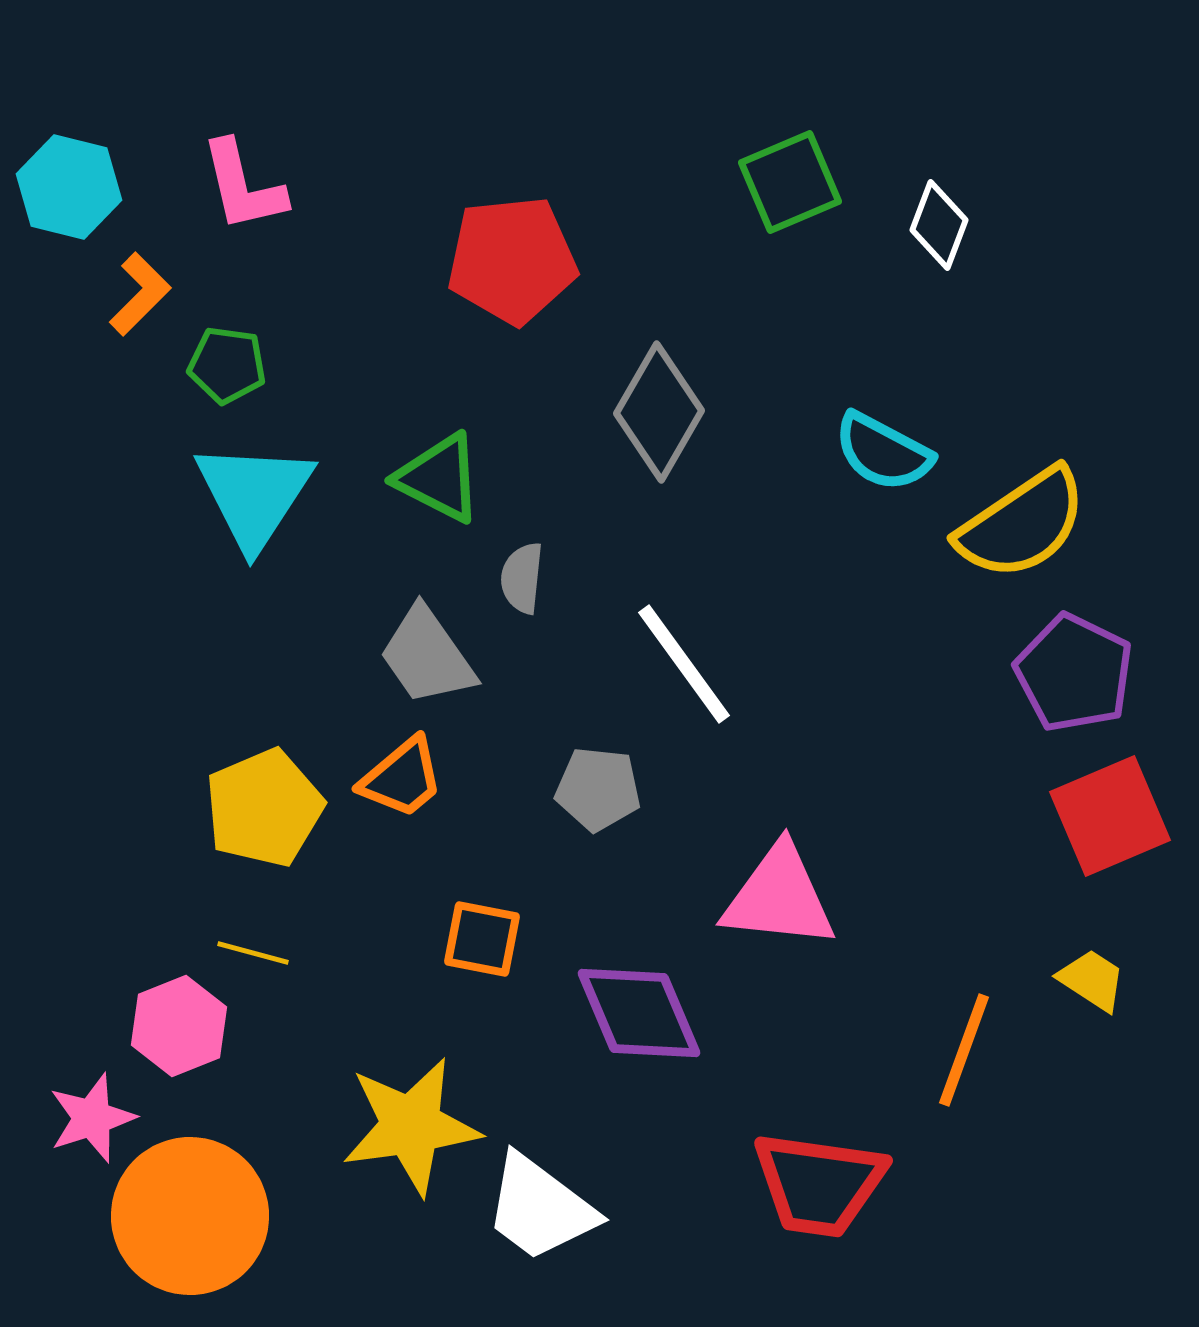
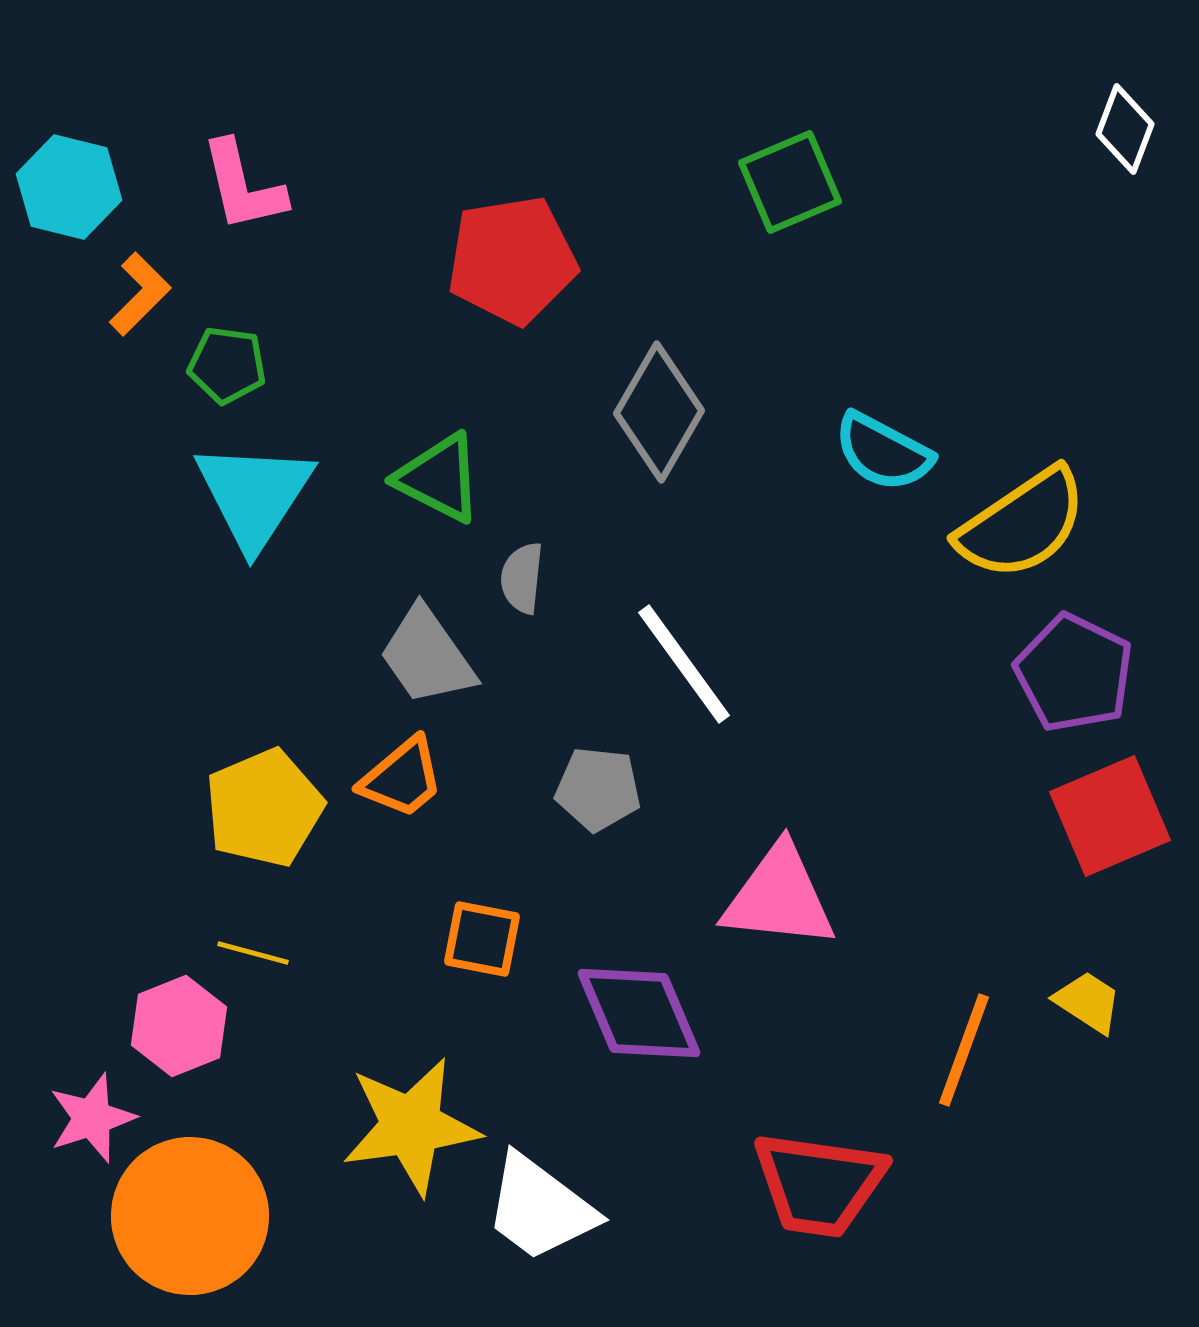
white diamond: moved 186 px right, 96 px up
red pentagon: rotated 3 degrees counterclockwise
yellow trapezoid: moved 4 px left, 22 px down
